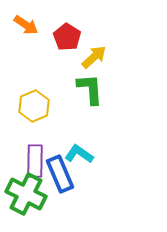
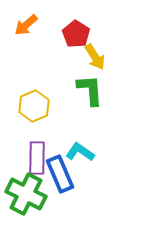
orange arrow: rotated 105 degrees clockwise
red pentagon: moved 9 px right, 3 px up
yellow arrow: moved 1 px right; rotated 100 degrees clockwise
green L-shape: moved 1 px down
cyan L-shape: moved 1 px right, 2 px up
purple rectangle: moved 2 px right, 3 px up
